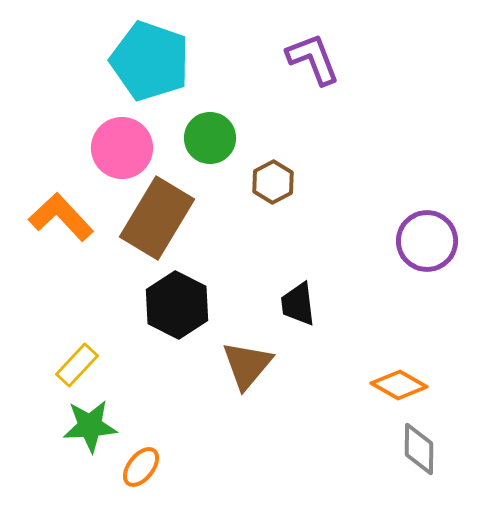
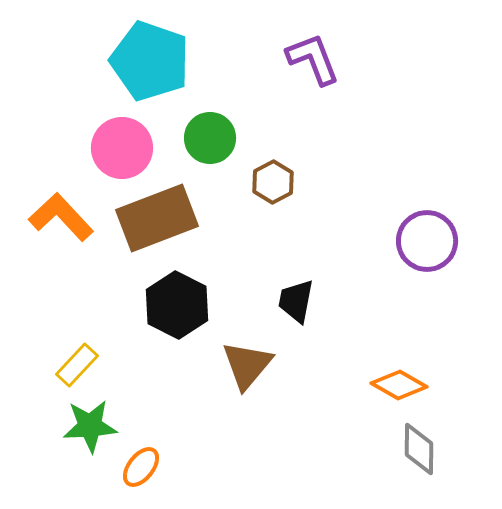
brown rectangle: rotated 38 degrees clockwise
black trapezoid: moved 2 px left, 3 px up; rotated 18 degrees clockwise
